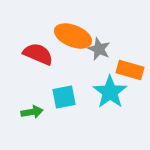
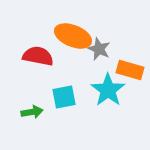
red semicircle: moved 2 px down; rotated 12 degrees counterclockwise
cyan star: moved 2 px left, 2 px up
